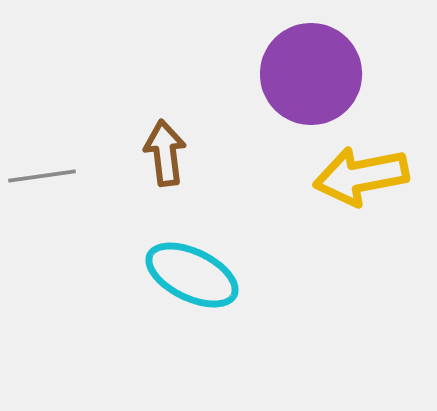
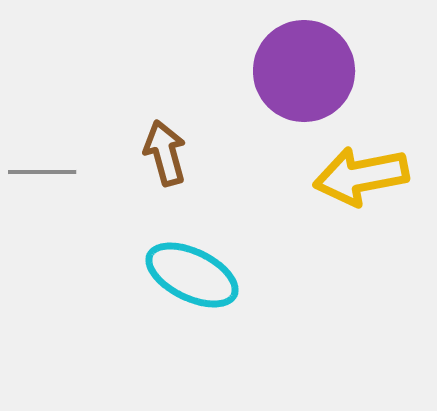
purple circle: moved 7 px left, 3 px up
brown arrow: rotated 8 degrees counterclockwise
gray line: moved 4 px up; rotated 8 degrees clockwise
